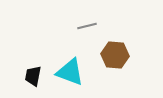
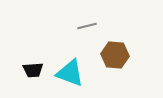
cyan triangle: moved 1 px down
black trapezoid: moved 6 px up; rotated 105 degrees counterclockwise
